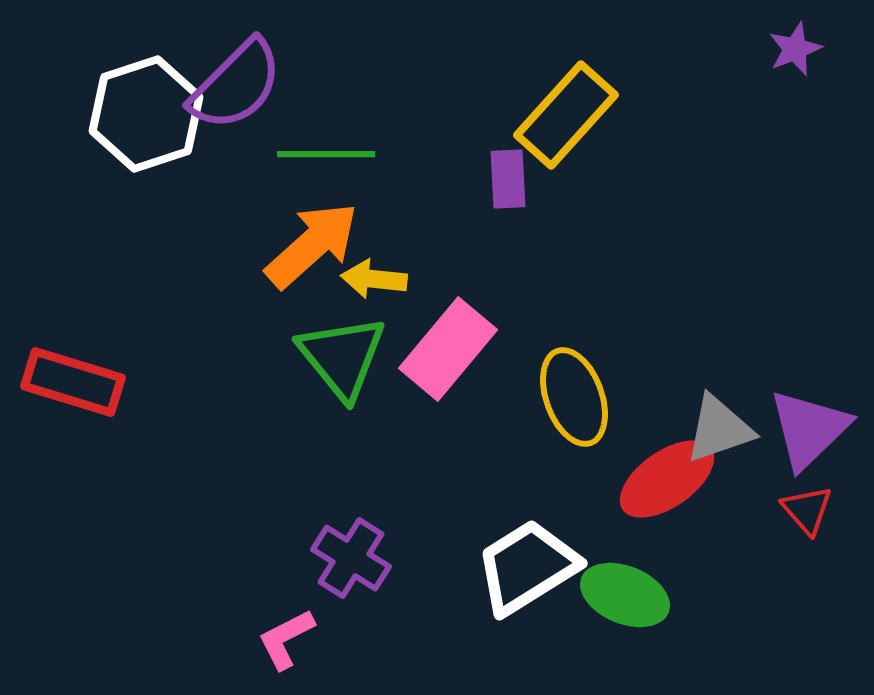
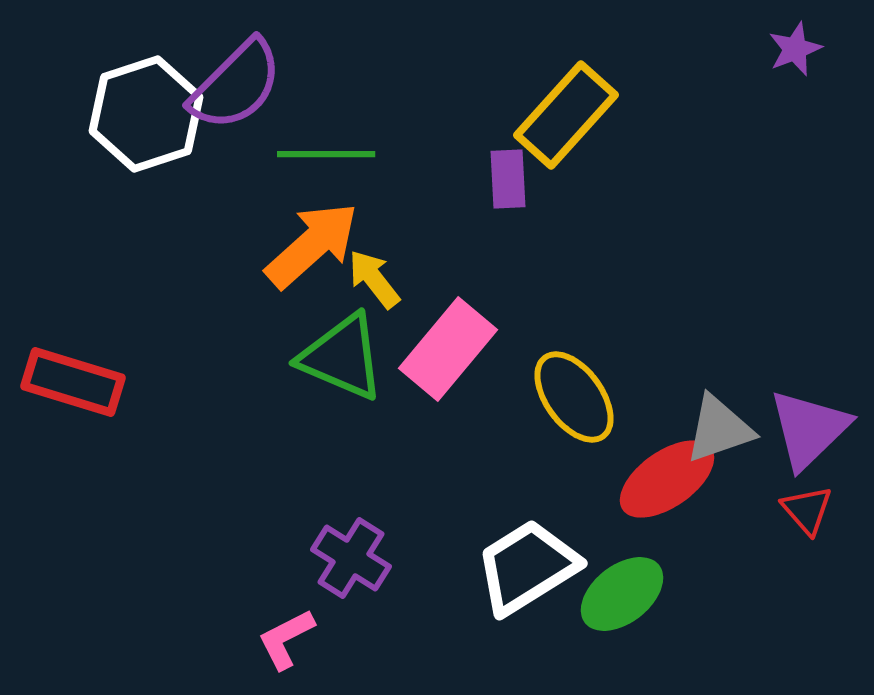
yellow arrow: rotated 46 degrees clockwise
green triangle: rotated 28 degrees counterclockwise
yellow ellipse: rotated 16 degrees counterclockwise
green ellipse: moved 3 px left, 1 px up; rotated 60 degrees counterclockwise
